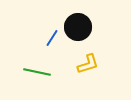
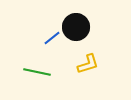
black circle: moved 2 px left
blue line: rotated 18 degrees clockwise
